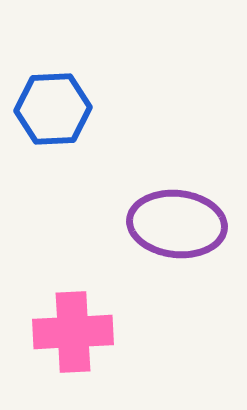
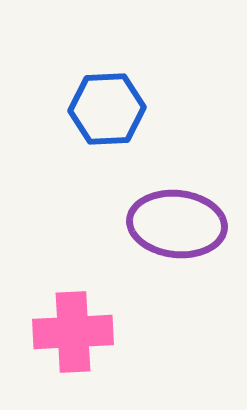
blue hexagon: moved 54 px right
